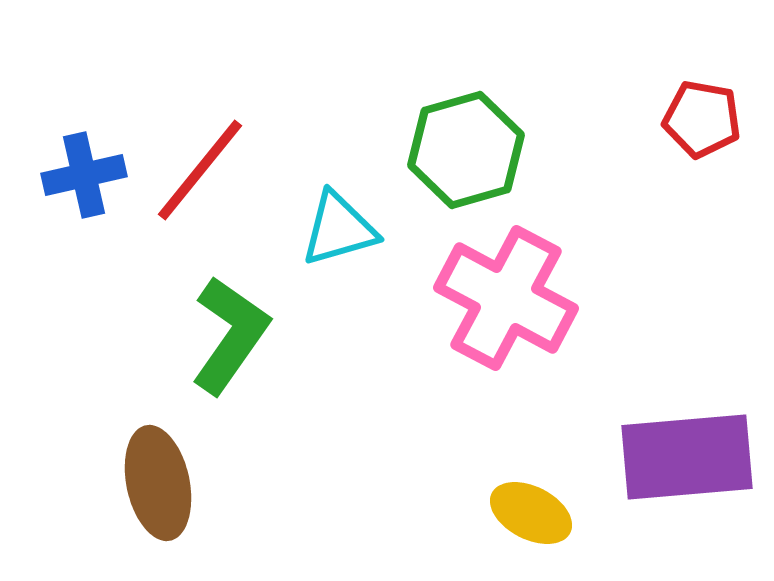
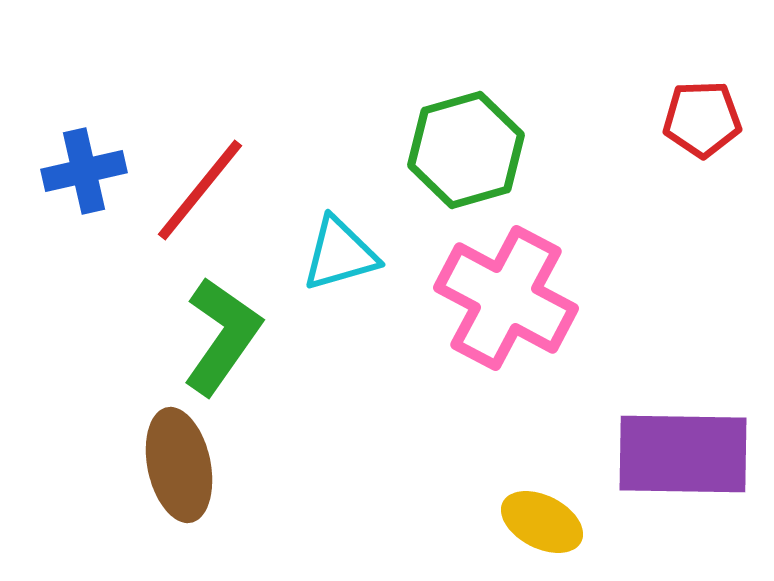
red pentagon: rotated 12 degrees counterclockwise
red line: moved 20 px down
blue cross: moved 4 px up
cyan triangle: moved 1 px right, 25 px down
green L-shape: moved 8 px left, 1 px down
purple rectangle: moved 4 px left, 3 px up; rotated 6 degrees clockwise
brown ellipse: moved 21 px right, 18 px up
yellow ellipse: moved 11 px right, 9 px down
